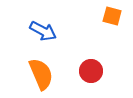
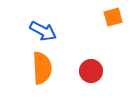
orange square: moved 1 px right, 1 px down; rotated 30 degrees counterclockwise
orange semicircle: moved 1 px right, 6 px up; rotated 20 degrees clockwise
